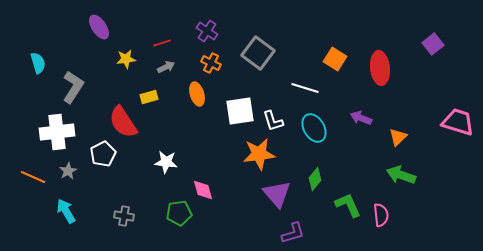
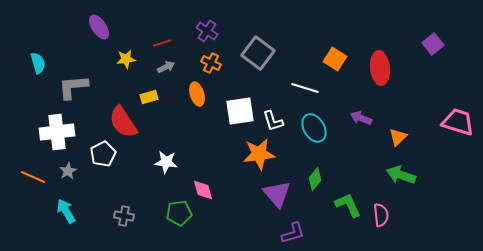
gray L-shape: rotated 128 degrees counterclockwise
